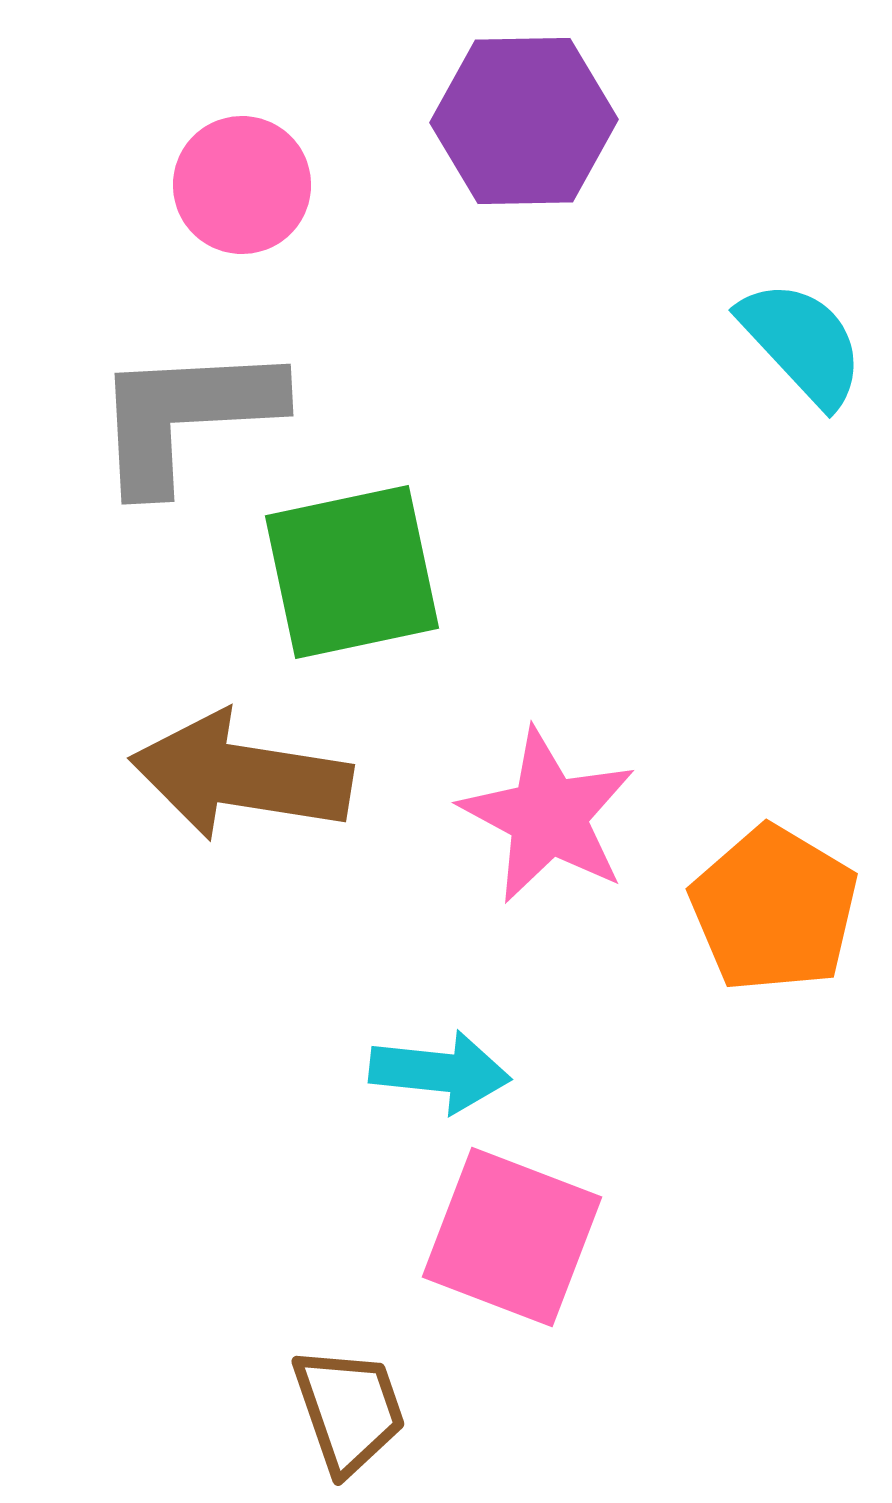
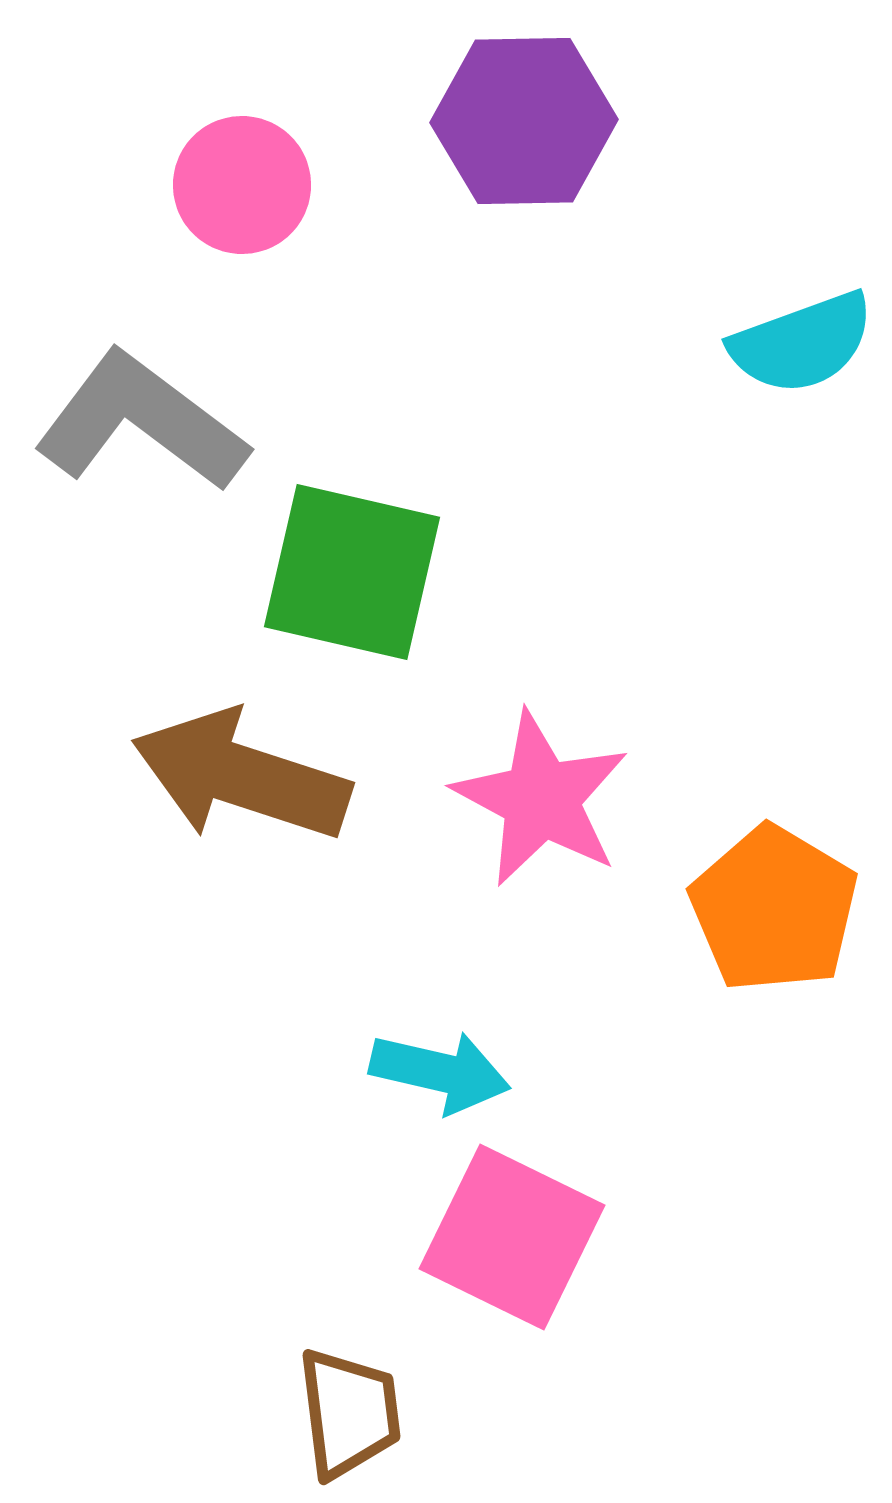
cyan semicircle: rotated 113 degrees clockwise
gray L-shape: moved 45 px left, 6 px down; rotated 40 degrees clockwise
green square: rotated 25 degrees clockwise
brown arrow: rotated 9 degrees clockwise
pink star: moved 7 px left, 17 px up
cyan arrow: rotated 7 degrees clockwise
pink square: rotated 5 degrees clockwise
brown trapezoid: moved 3 px down; rotated 12 degrees clockwise
